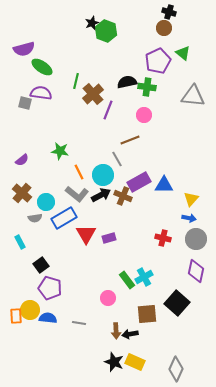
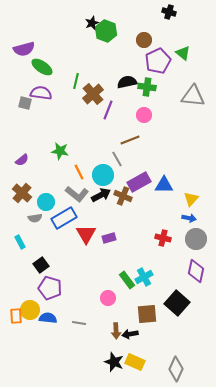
brown circle at (164, 28): moved 20 px left, 12 px down
